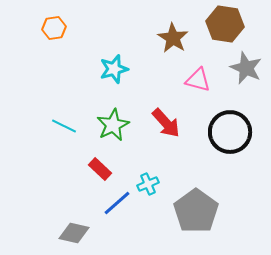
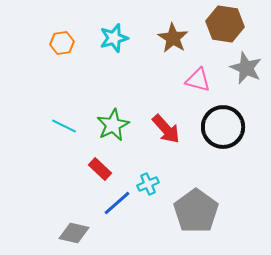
orange hexagon: moved 8 px right, 15 px down
cyan star: moved 31 px up
red arrow: moved 6 px down
black circle: moved 7 px left, 5 px up
